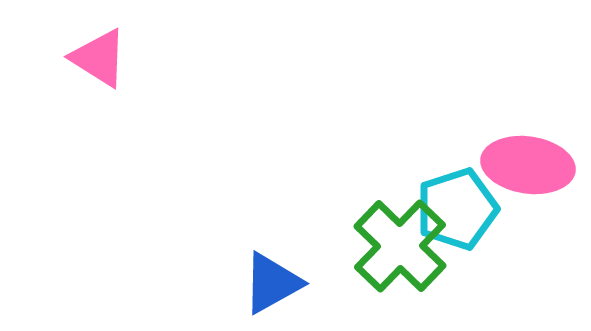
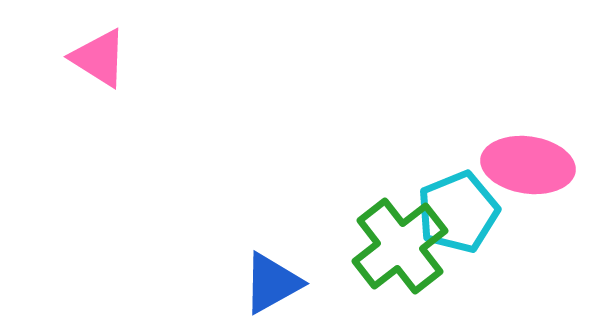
cyan pentagon: moved 1 px right, 3 px down; rotated 4 degrees counterclockwise
green cross: rotated 8 degrees clockwise
